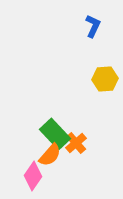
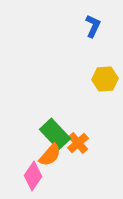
orange cross: moved 2 px right
